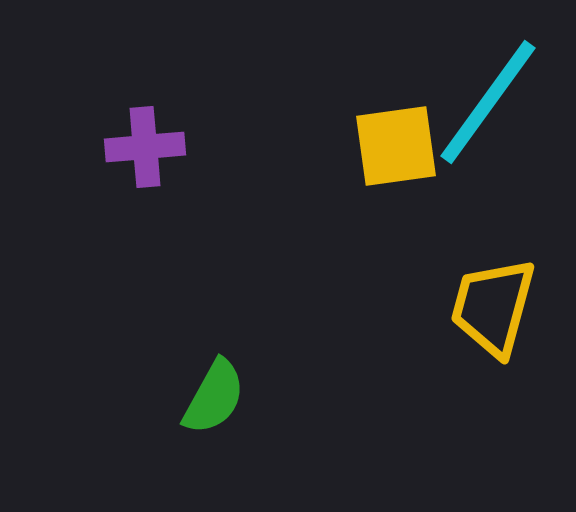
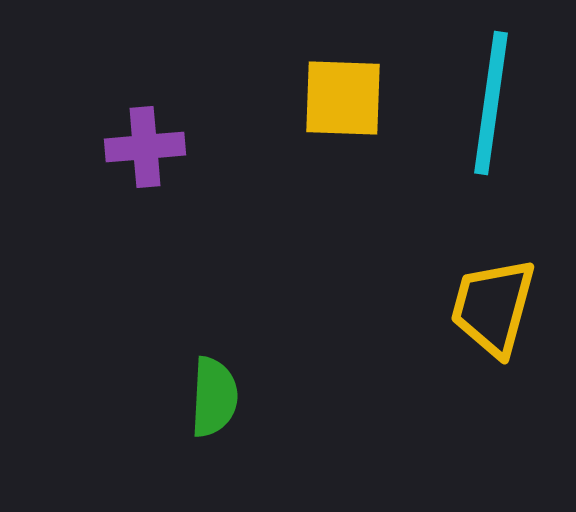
cyan line: moved 3 px right, 1 px down; rotated 28 degrees counterclockwise
yellow square: moved 53 px left, 48 px up; rotated 10 degrees clockwise
green semicircle: rotated 26 degrees counterclockwise
